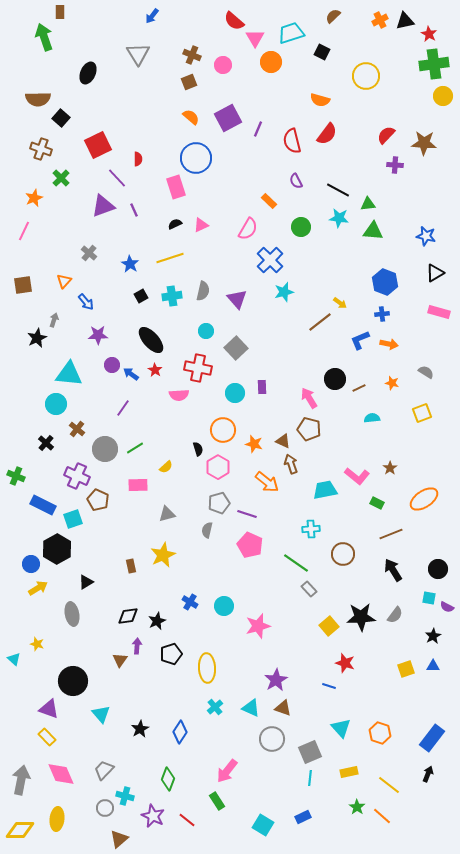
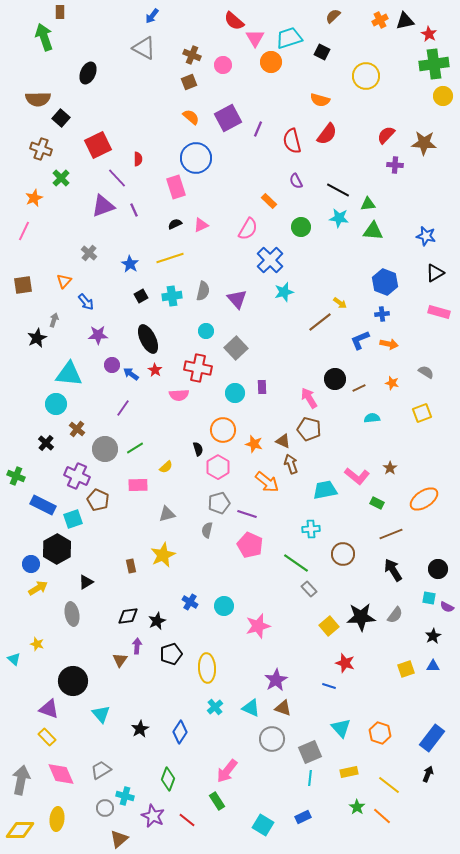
cyan trapezoid at (291, 33): moved 2 px left, 5 px down
gray triangle at (138, 54): moved 6 px right, 6 px up; rotated 30 degrees counterclockwise
black ellipse at (151, 340): moved 3 px left, 1 px up; rotated 16 degrees clockwise
gray trapezoid at (104, 770): moved 3 px left; rotated 15 degrees clockwise
